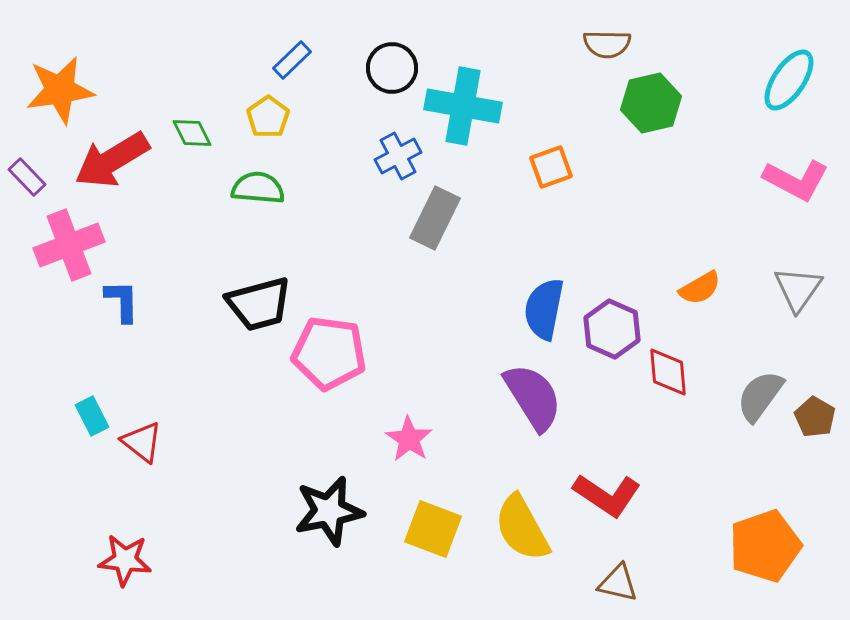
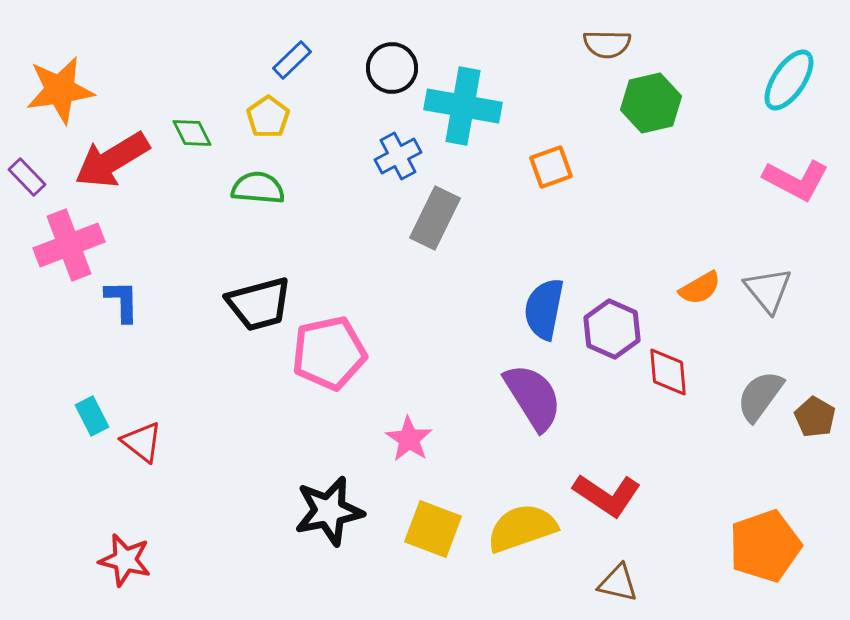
gray triangle: moved 30 px left, 1 px down; rotated 14 degrees counterclockwise
pink pentagon: rotated 20 degrees counterclockwise
yellow semicircle: rotated 100 degrees clockwise
red star: rotated 8 degrees clockwise
